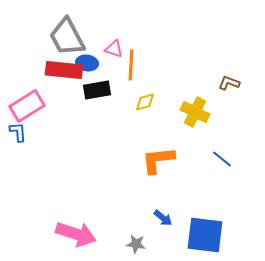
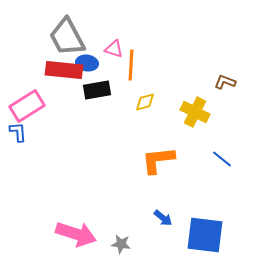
brown L-shape: moved 4 px left, 1 px up
gray star: moved 15 px left
